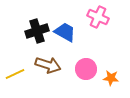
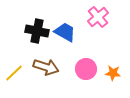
pink cross: rotated 25 degrees clockwise
black cross: rotated 30 degrees clockwise
brown arrow: moved 2 px left, 2 px down
yellow line: moved 1 px left, 1 px up; rotated 18 degrees counterclockwise
orange star: moved 2 px right, 5 px up
